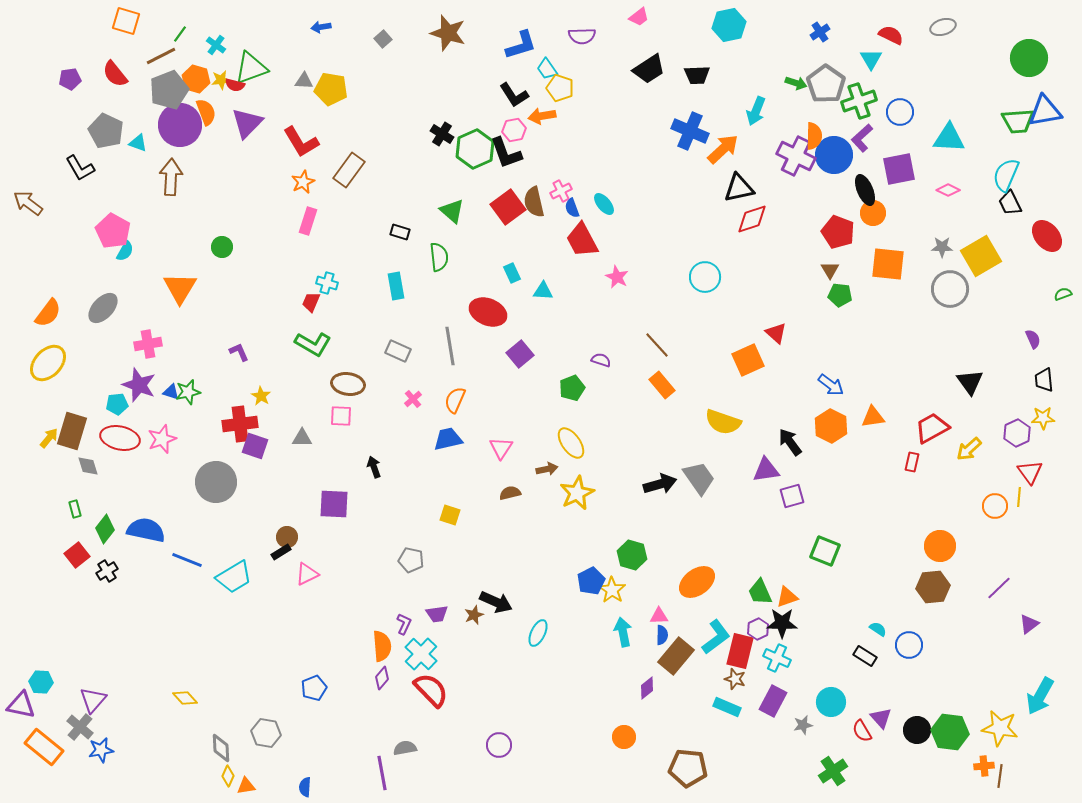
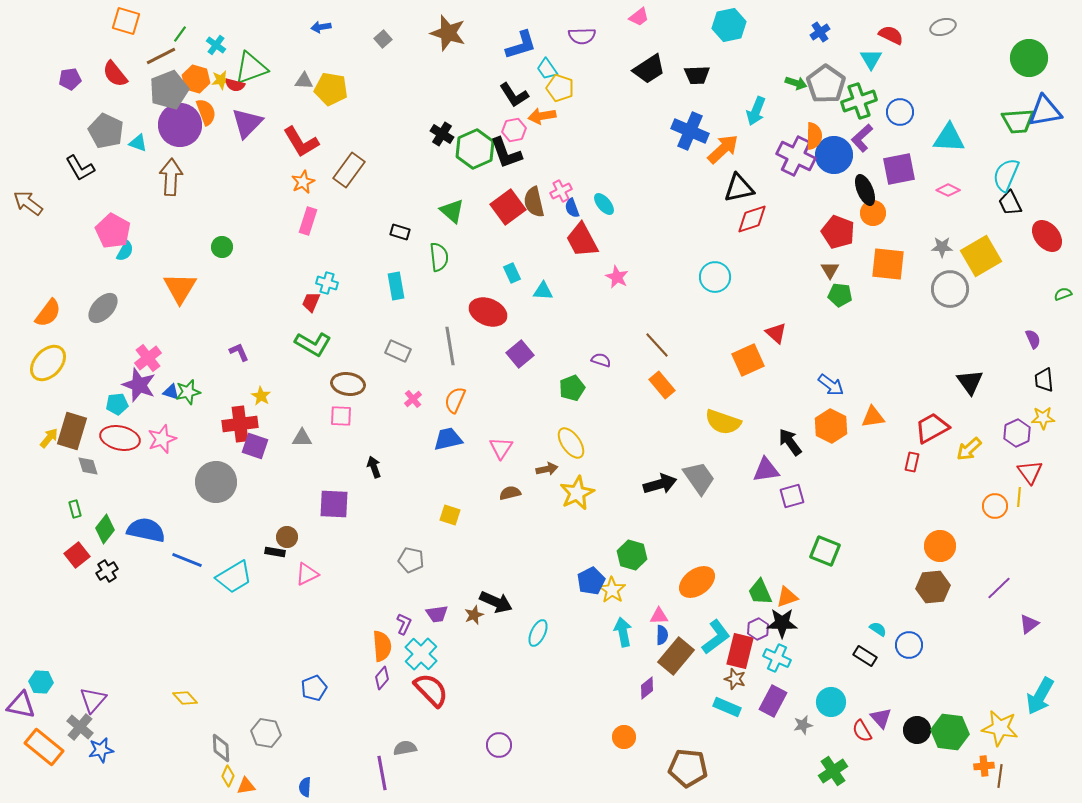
cyan circle at (705, 277): moved 10 px right
pink cross at (148, 344): moved 14 px down; rotated 28 degrees counterclockwise
black rectangle at (281, 552): moved 6 px left; rotated 42 degrees clockwise
